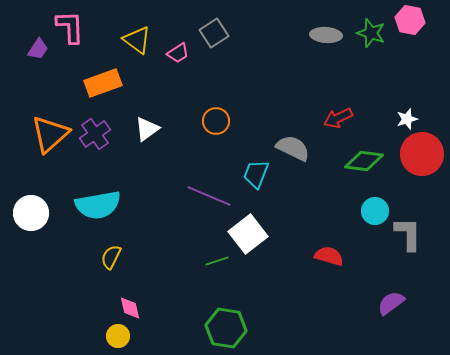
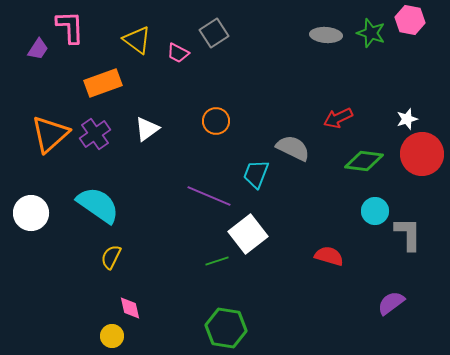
pink trapezoid: rotated 60 degrees clockwise
cyan semicircle: rotated 135 degrees counterclockwise
yellow circle: moved 6 px left
